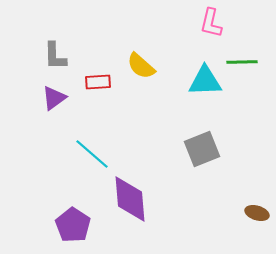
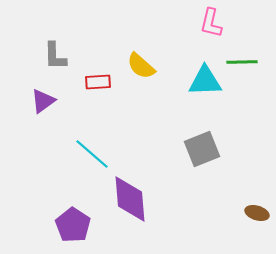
purple triangle: moved 11 px left, 3 px down
